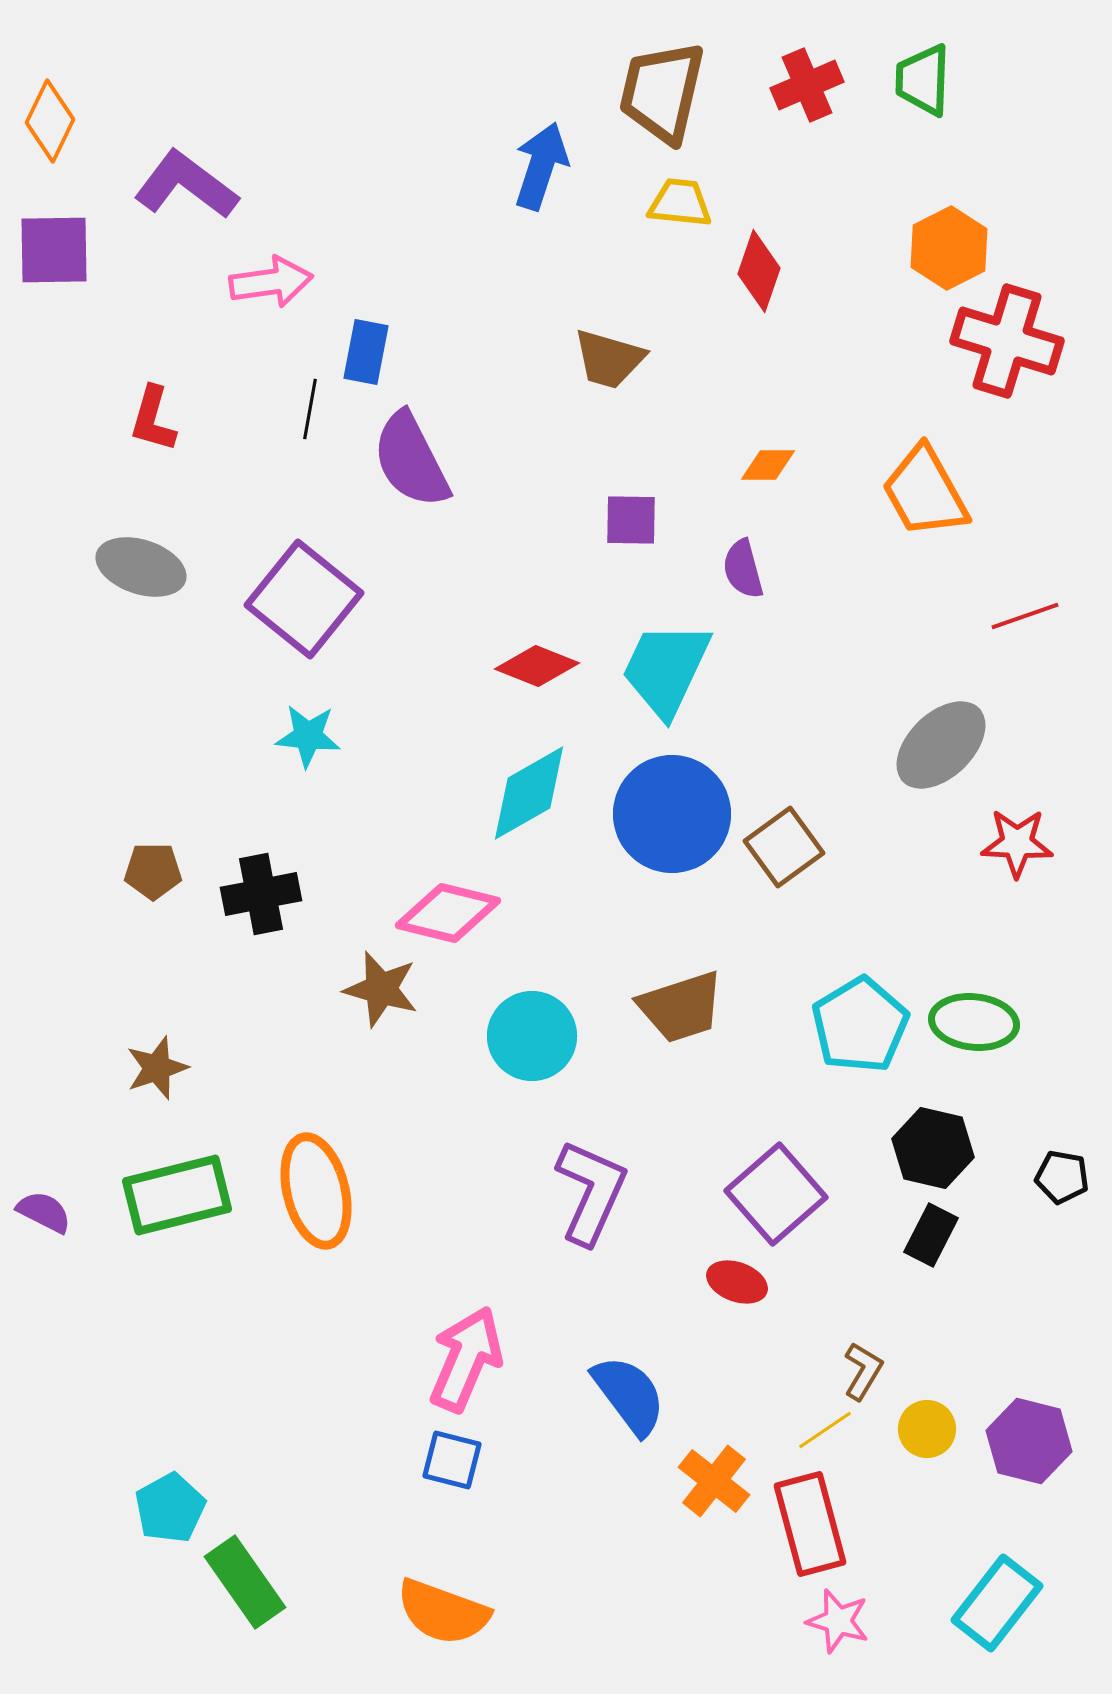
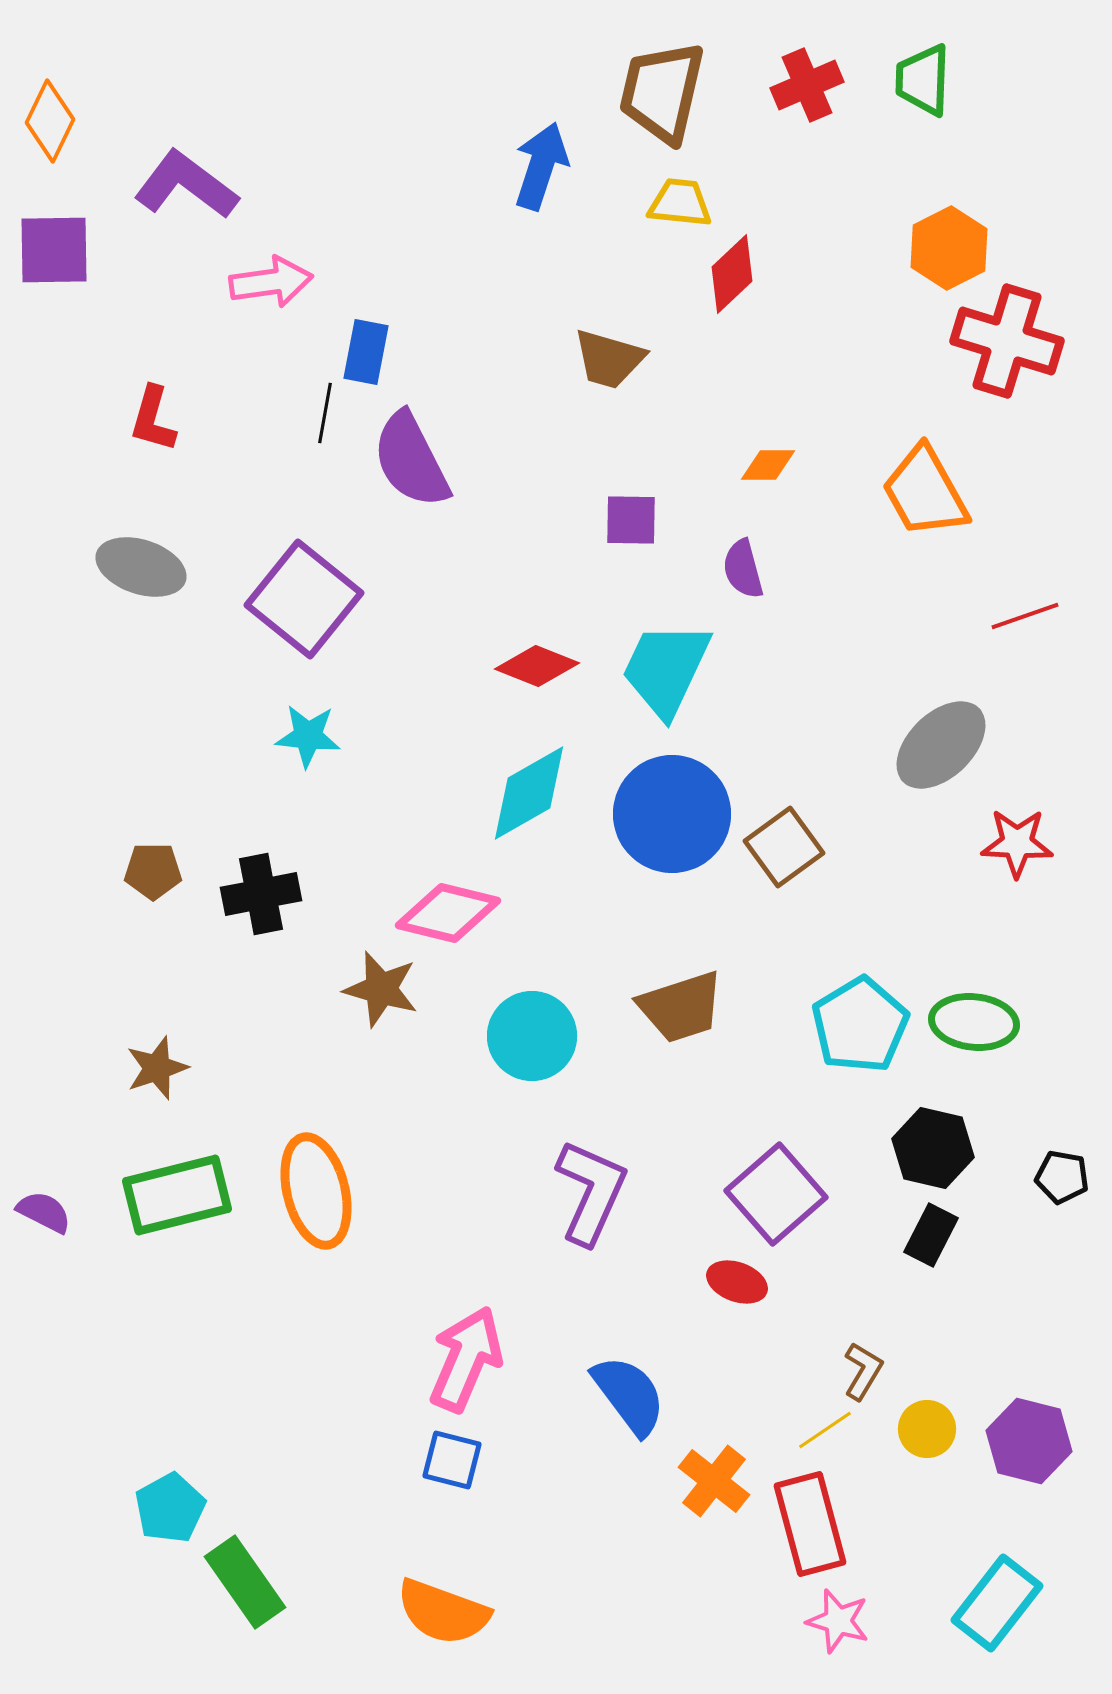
red diamond at (759, 271): moved 27 px left, 3 px down; rotated 28 degrees clockwise
black line at (310, 409): moved 15 px right, 4 px down
